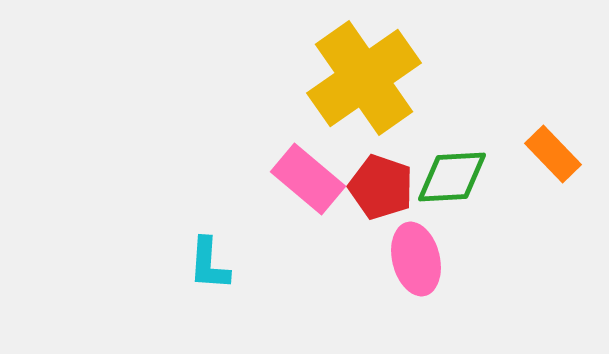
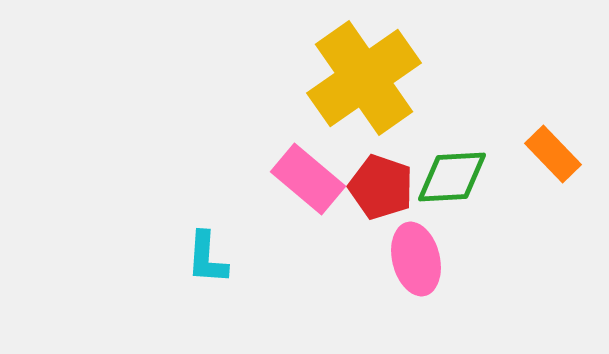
cyan L-shape: moved 2 px left, 6 px up
